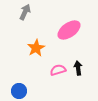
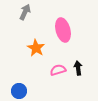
pink ellipse: moved 6 px left; rotated 70 degrees counterclockwise
orange star: rotated 12 degrees counterclockwise
